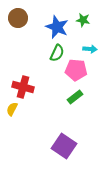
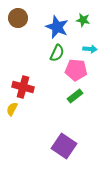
green rectangle: moved 1 px up
